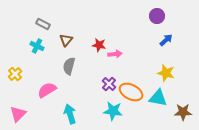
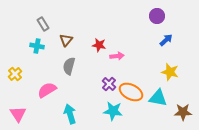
gray rectangle: rotated 32 degrees clockwise
cyan cross: rotated 16 degrees counterclockwise
pink arrow: moved 2 px right, 2 px down
yellow star: moved 4 px right, 1 px up
pink triangle: rotated 18 degrees counterclockwise
